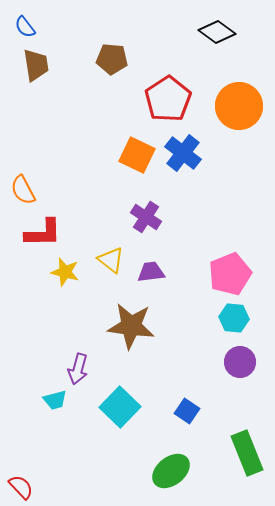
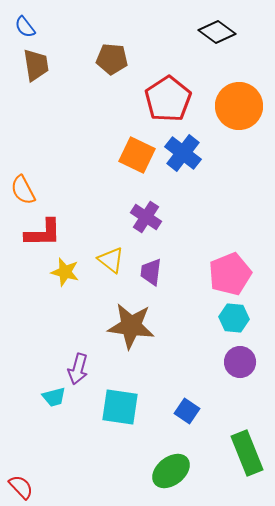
purple trapezoid: rotated 76 degrees counterclockwise
cyan trapezoid: moved 1 px left, 3 px up
cyan square: rotated 36 degrees counterclockwise
